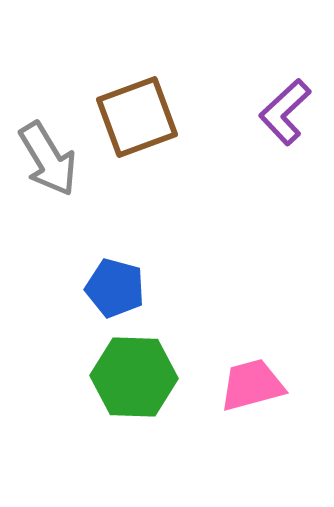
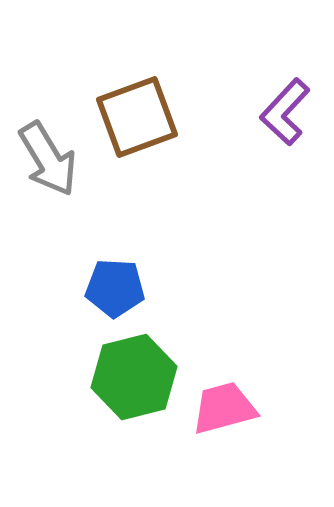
purple L-shape: rotated 4 degrees counterclockwise
blue pentagon: rotated 12 degrees counterclockwise
green hexagon: rotated 16 degrees counterclockwise
pink trapezoid: moved 28 px left, 23 px down
